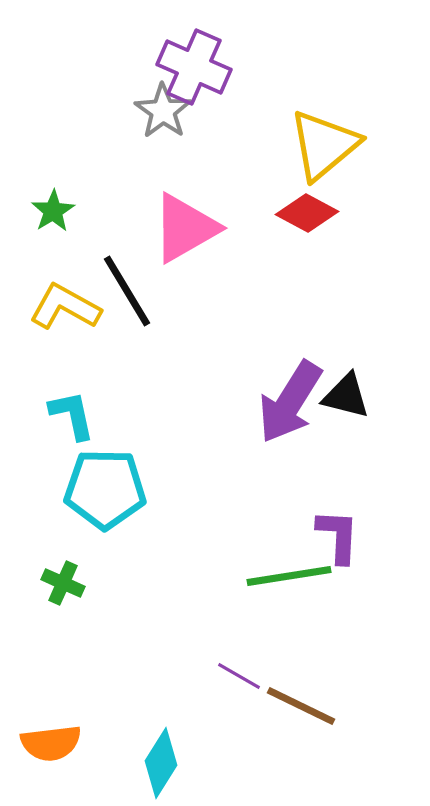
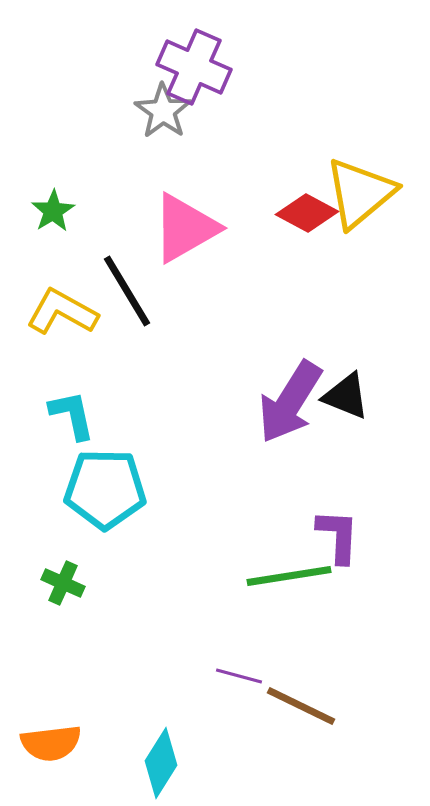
yellow triangle: moved 36 px right, 48 px down
yellow L-shape: moved 3 px left, 5 px down
black triangle: rotated 8 degrees clockwise
purple line: rotated 15 degrees counterclockwise
